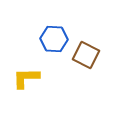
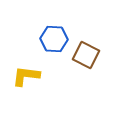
yellow L-shape: moved 2 px up; rotated 8 degrees clockwise
